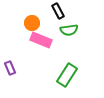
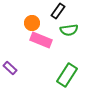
black rectangle: rotated 63 degrees clockwise
purple rectangle: rotated 24 degrees counterclockwise
